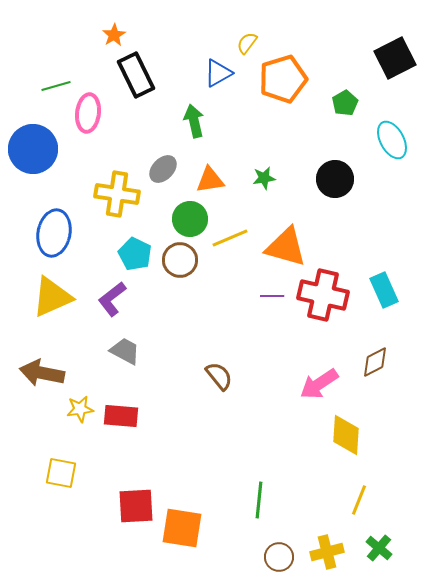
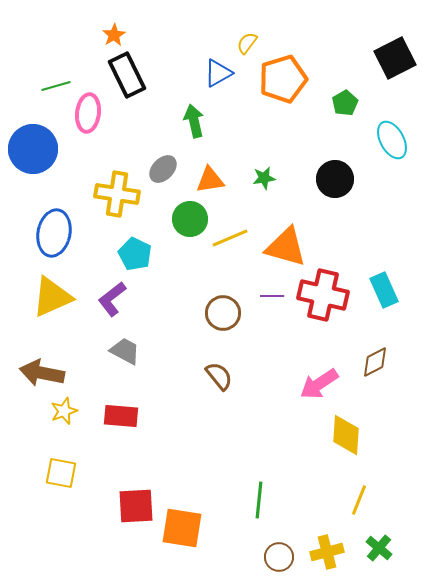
black rectangle at (136, 75): moved 9 px left
brown circle at (180, 260): moved 43 px right, 53 px down
yellow star at (80, 409): moved 16 px left, 2 px down; rotated 12 degrees counterclockwise
